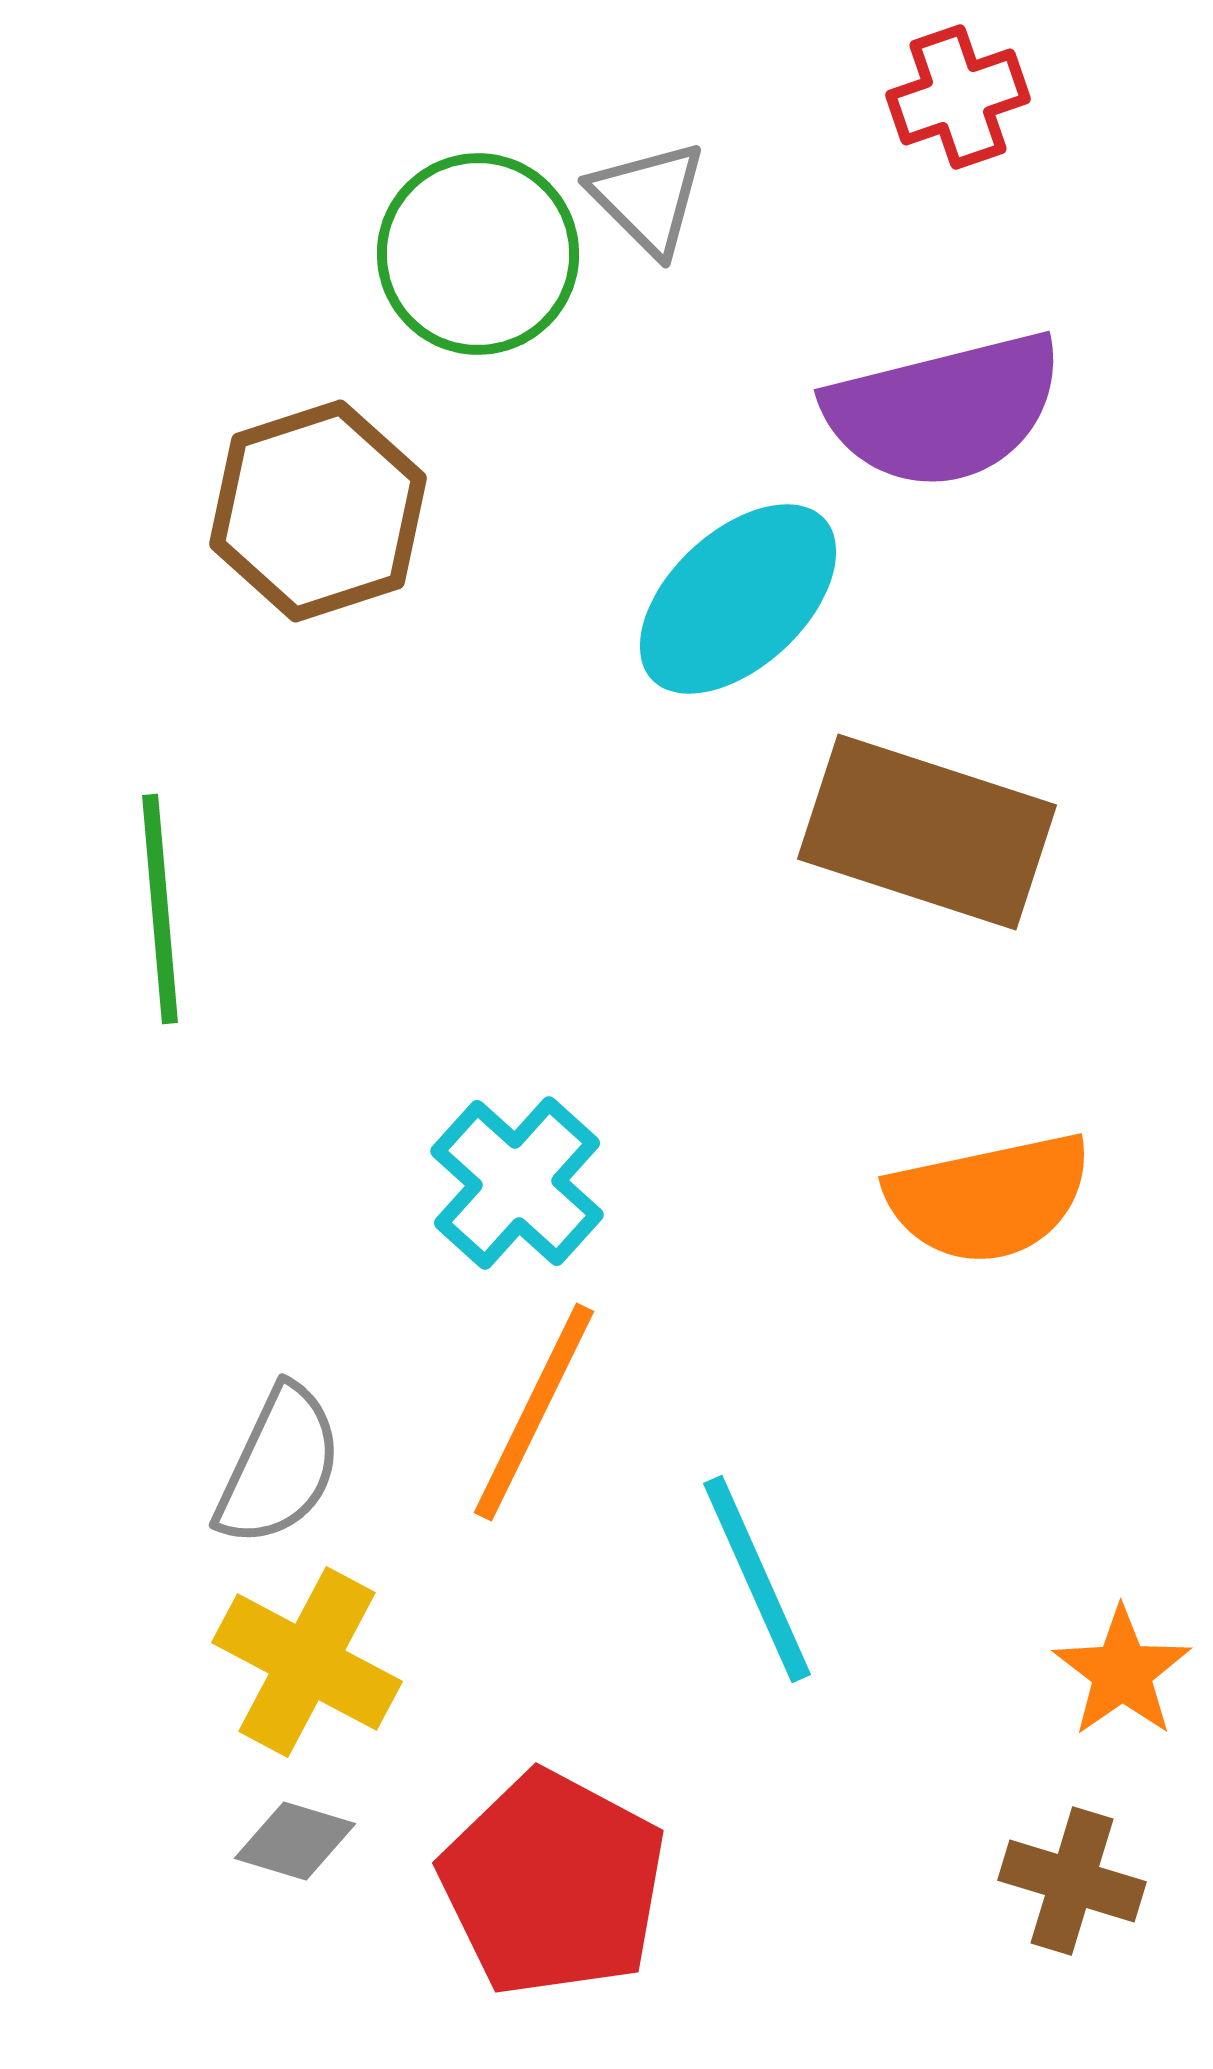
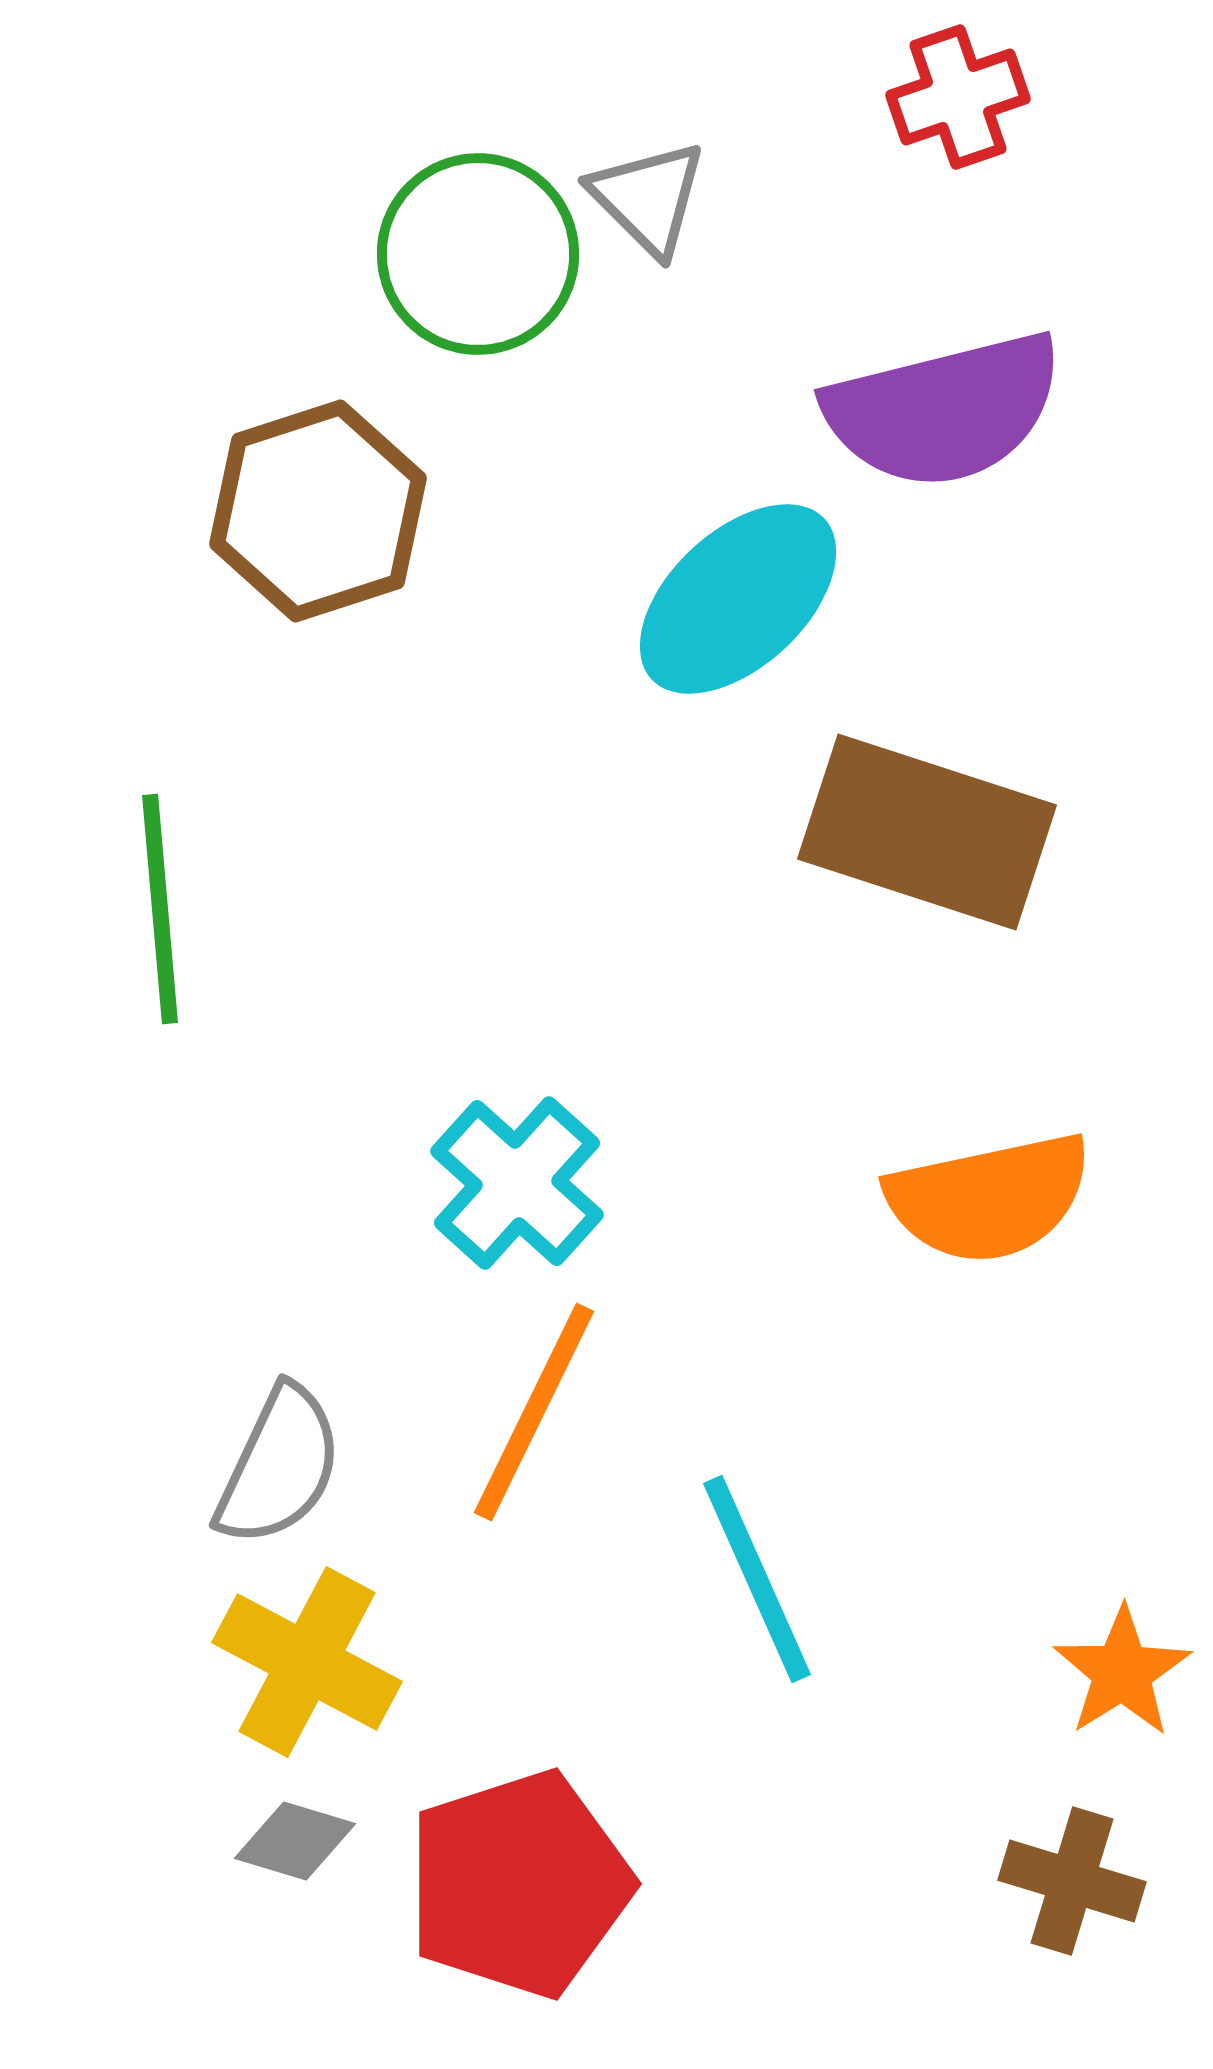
orange star: rotated 3 degrees clockwise
red pentagon: moved 34 px left; rotated 26 degrees clockwise
